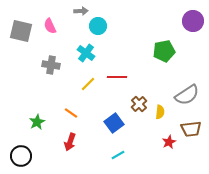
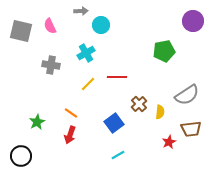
cyan circle: moved 3 px right, 1 px up
cyan cross: rotated 24 degrees clockwise
red arrow: moved 7 px up
